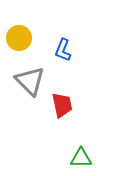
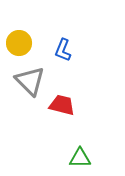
yellow circle: moved 5 px down
red trapezoid: rotated 64 degrees counterclockwise
green triangle: moved 1 px left
